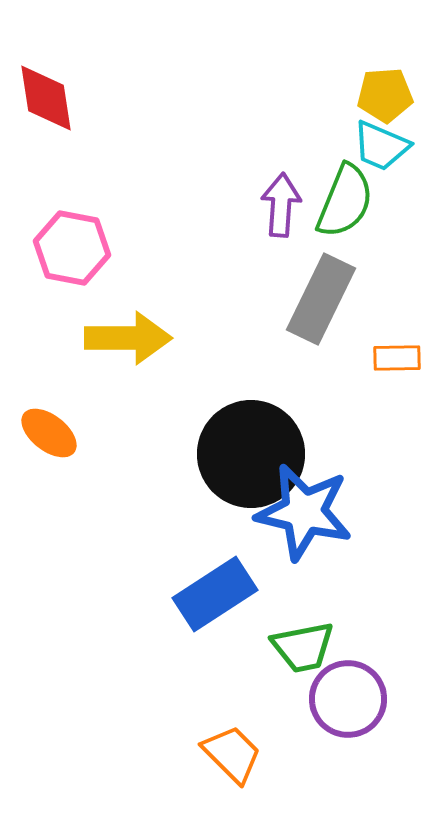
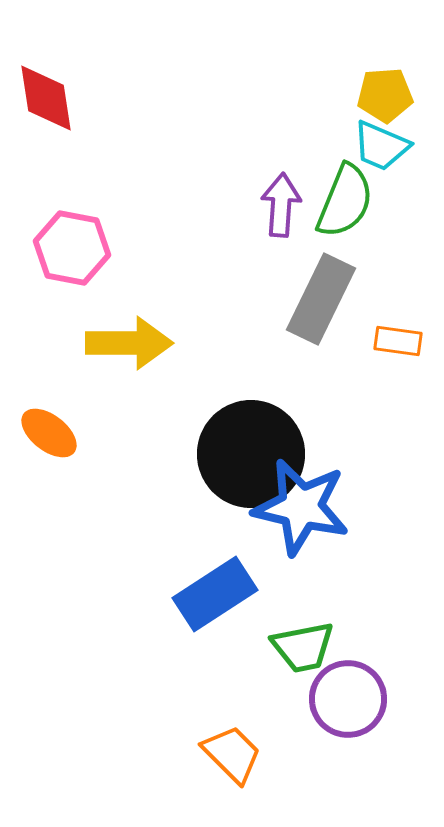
yellow arrow: moved 1 px right, 5 px down
orange rectangle: moved 1 px right, 17 px up; rotated 9 degrees clockwise
blue star: moved 3 px left, 5 px up
